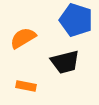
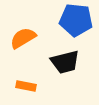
blue pentagon: rotated 12 degrees counterclockwise
